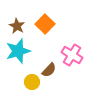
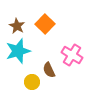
brown semicircle: rotated 112 degrees clockwise
